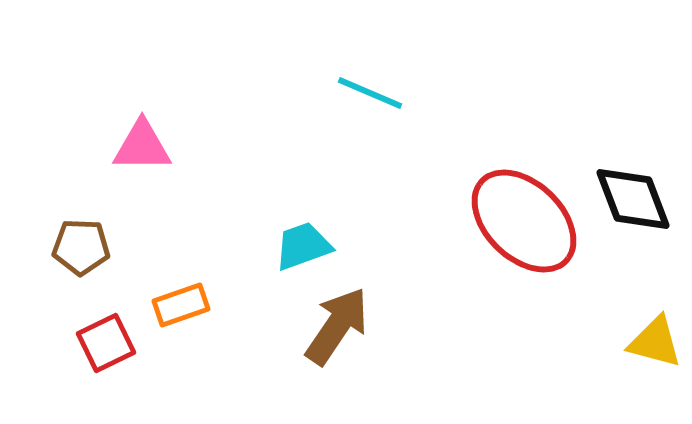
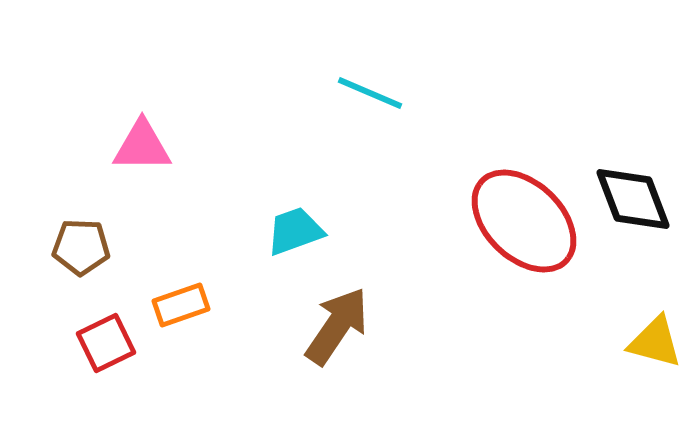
cyan trapezoid: moved 8 px left, 15 px up
